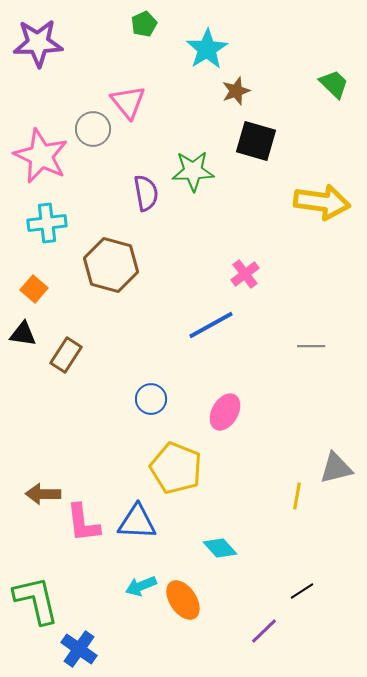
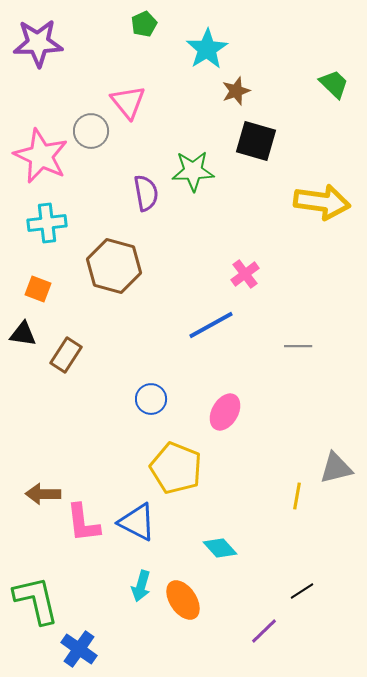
gray circle: moved 2 px left, 2 px down
brown hexagon: moved 3 px right, 1 px down
orange square: moved 4 px right; rotated 20 degrees counterclockwise
gray line: moved 13 px left
blue triangle: rotated 24 degrees clockwise
cyan arrow: rotated 52 degrees counterclockwise
